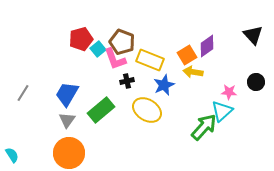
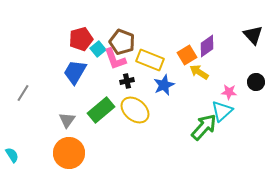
yellow arrow: moved 6 px right; rotated 24 degrees clockwise
blue trapezoid: moved 8 px right, 22 px up
yellow ellipse: moved 12 px left; rotated 8 degrees clockwise
